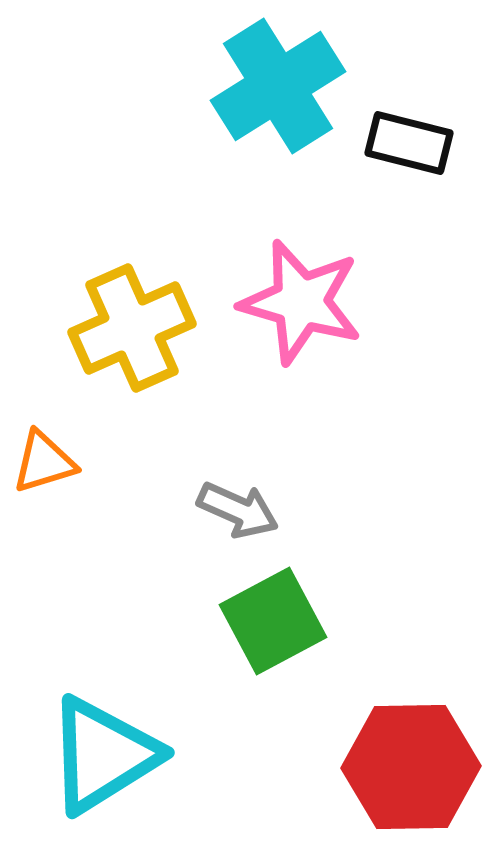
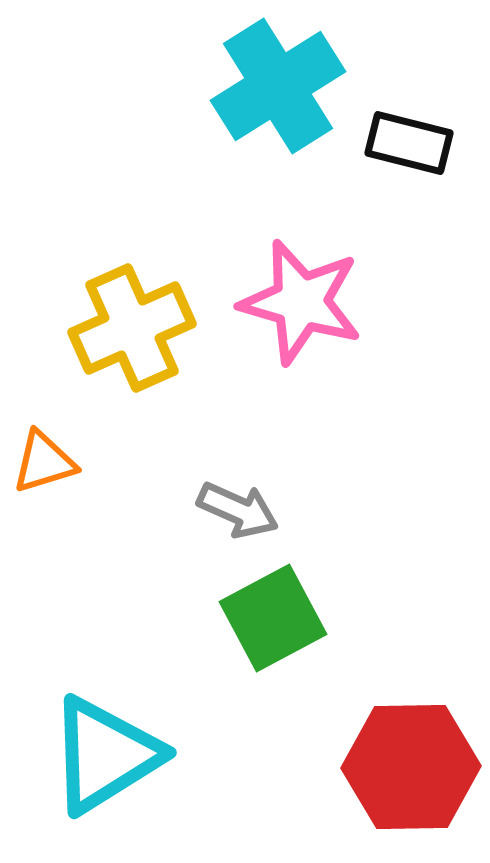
green square: moved 3 px up
cyan triangle: moved 2 px right
